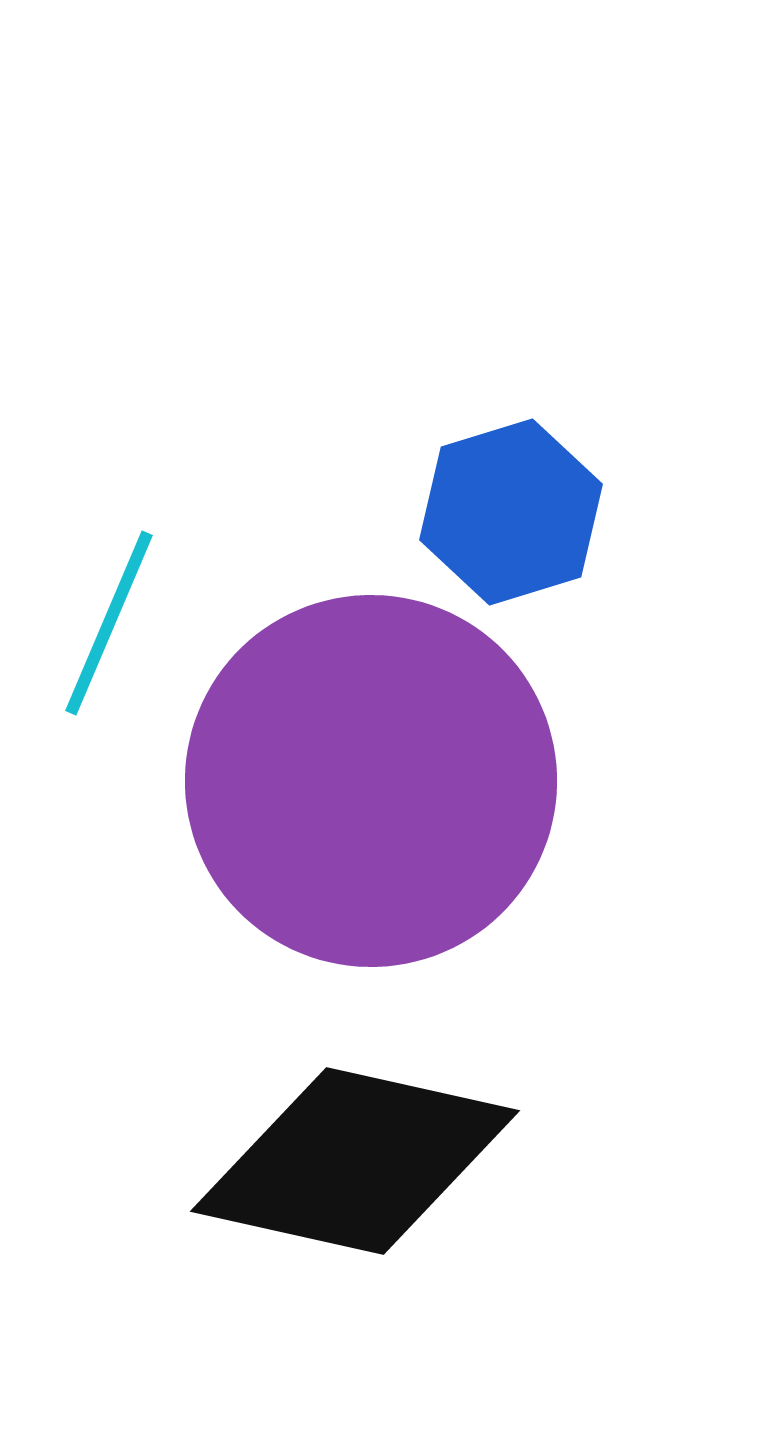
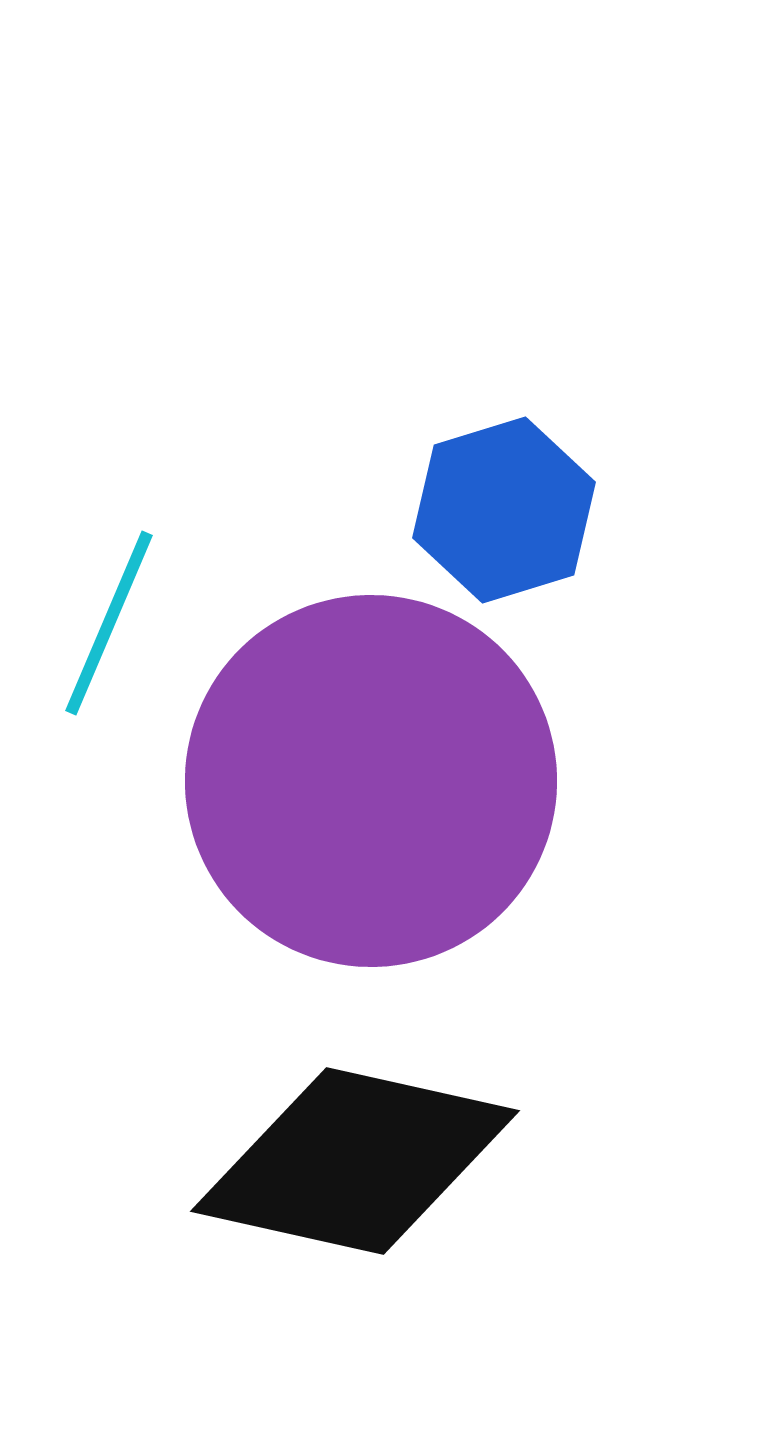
blue hexagon: moved 7 px left, 2 px up
